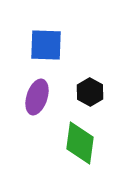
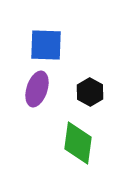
purple ellipse: moved 8 px up
green diamond: moved 2 px left
